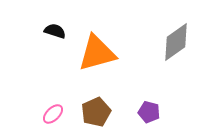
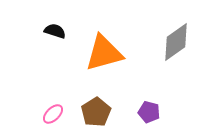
orange triangle: moved 7 px right
brown pentagon: rotated 8 degrees counterclockwise
